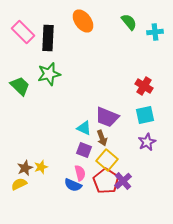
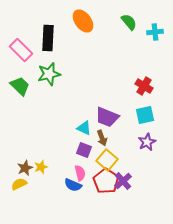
pink rectangle: moved 2 px left, 18 px down
